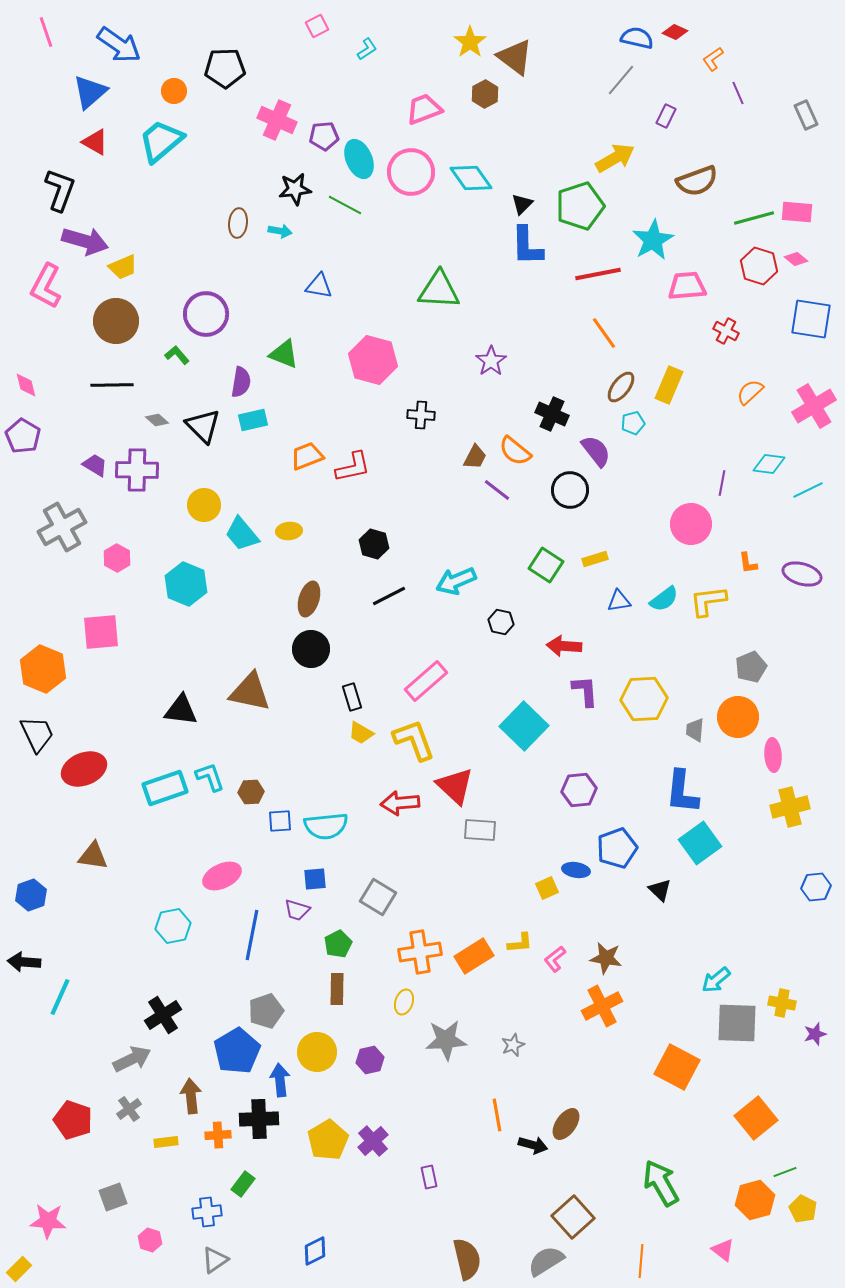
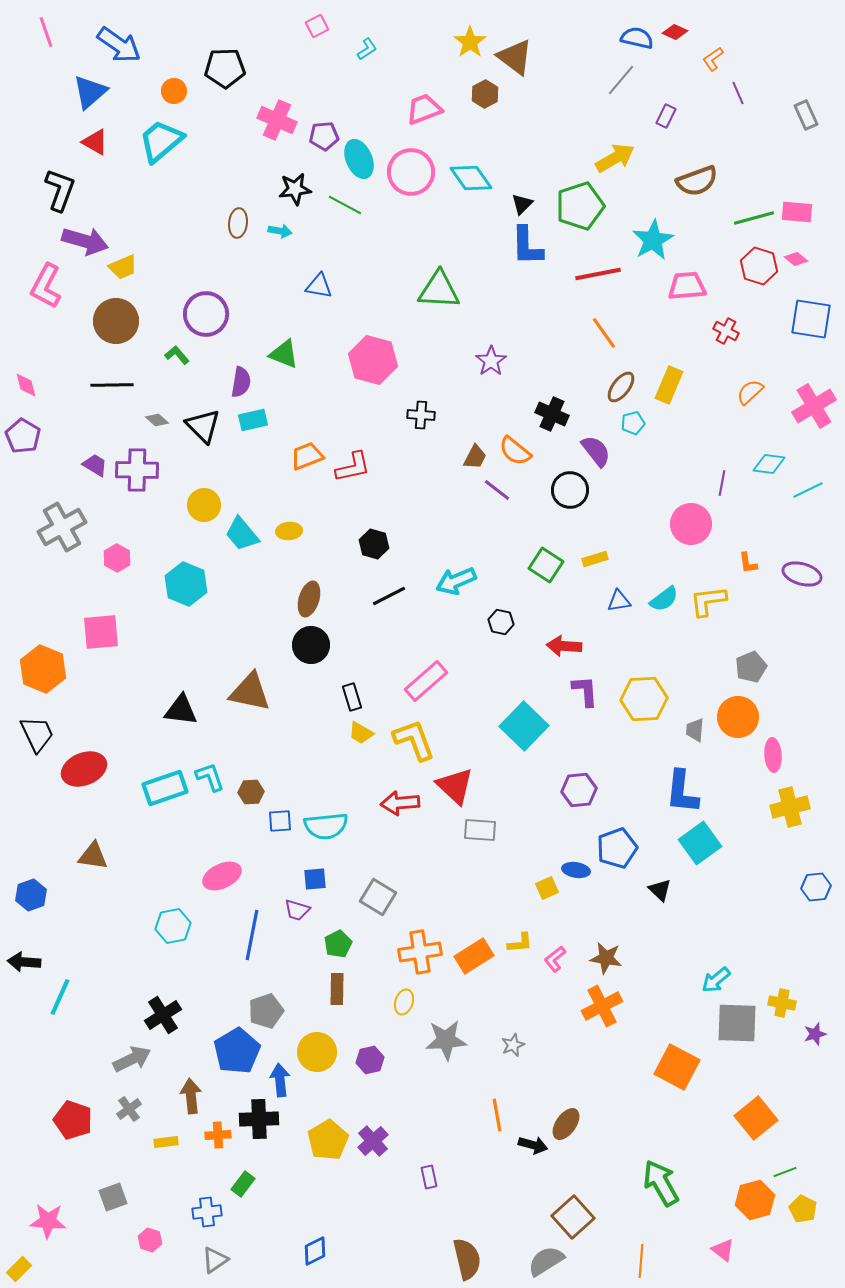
black circle at (311, 649): moved 4 px up
